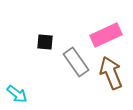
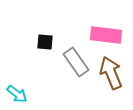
pink rectangle: rotated 32 degrees clockwise
